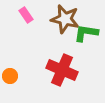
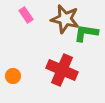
orange circle: moved 3 px right
